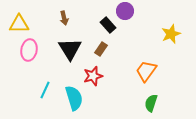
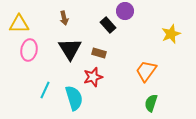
brown rectangle: moved 2 px left, 4 px down; rotated 72 degrees clockwise
red star: moved 1 px down
